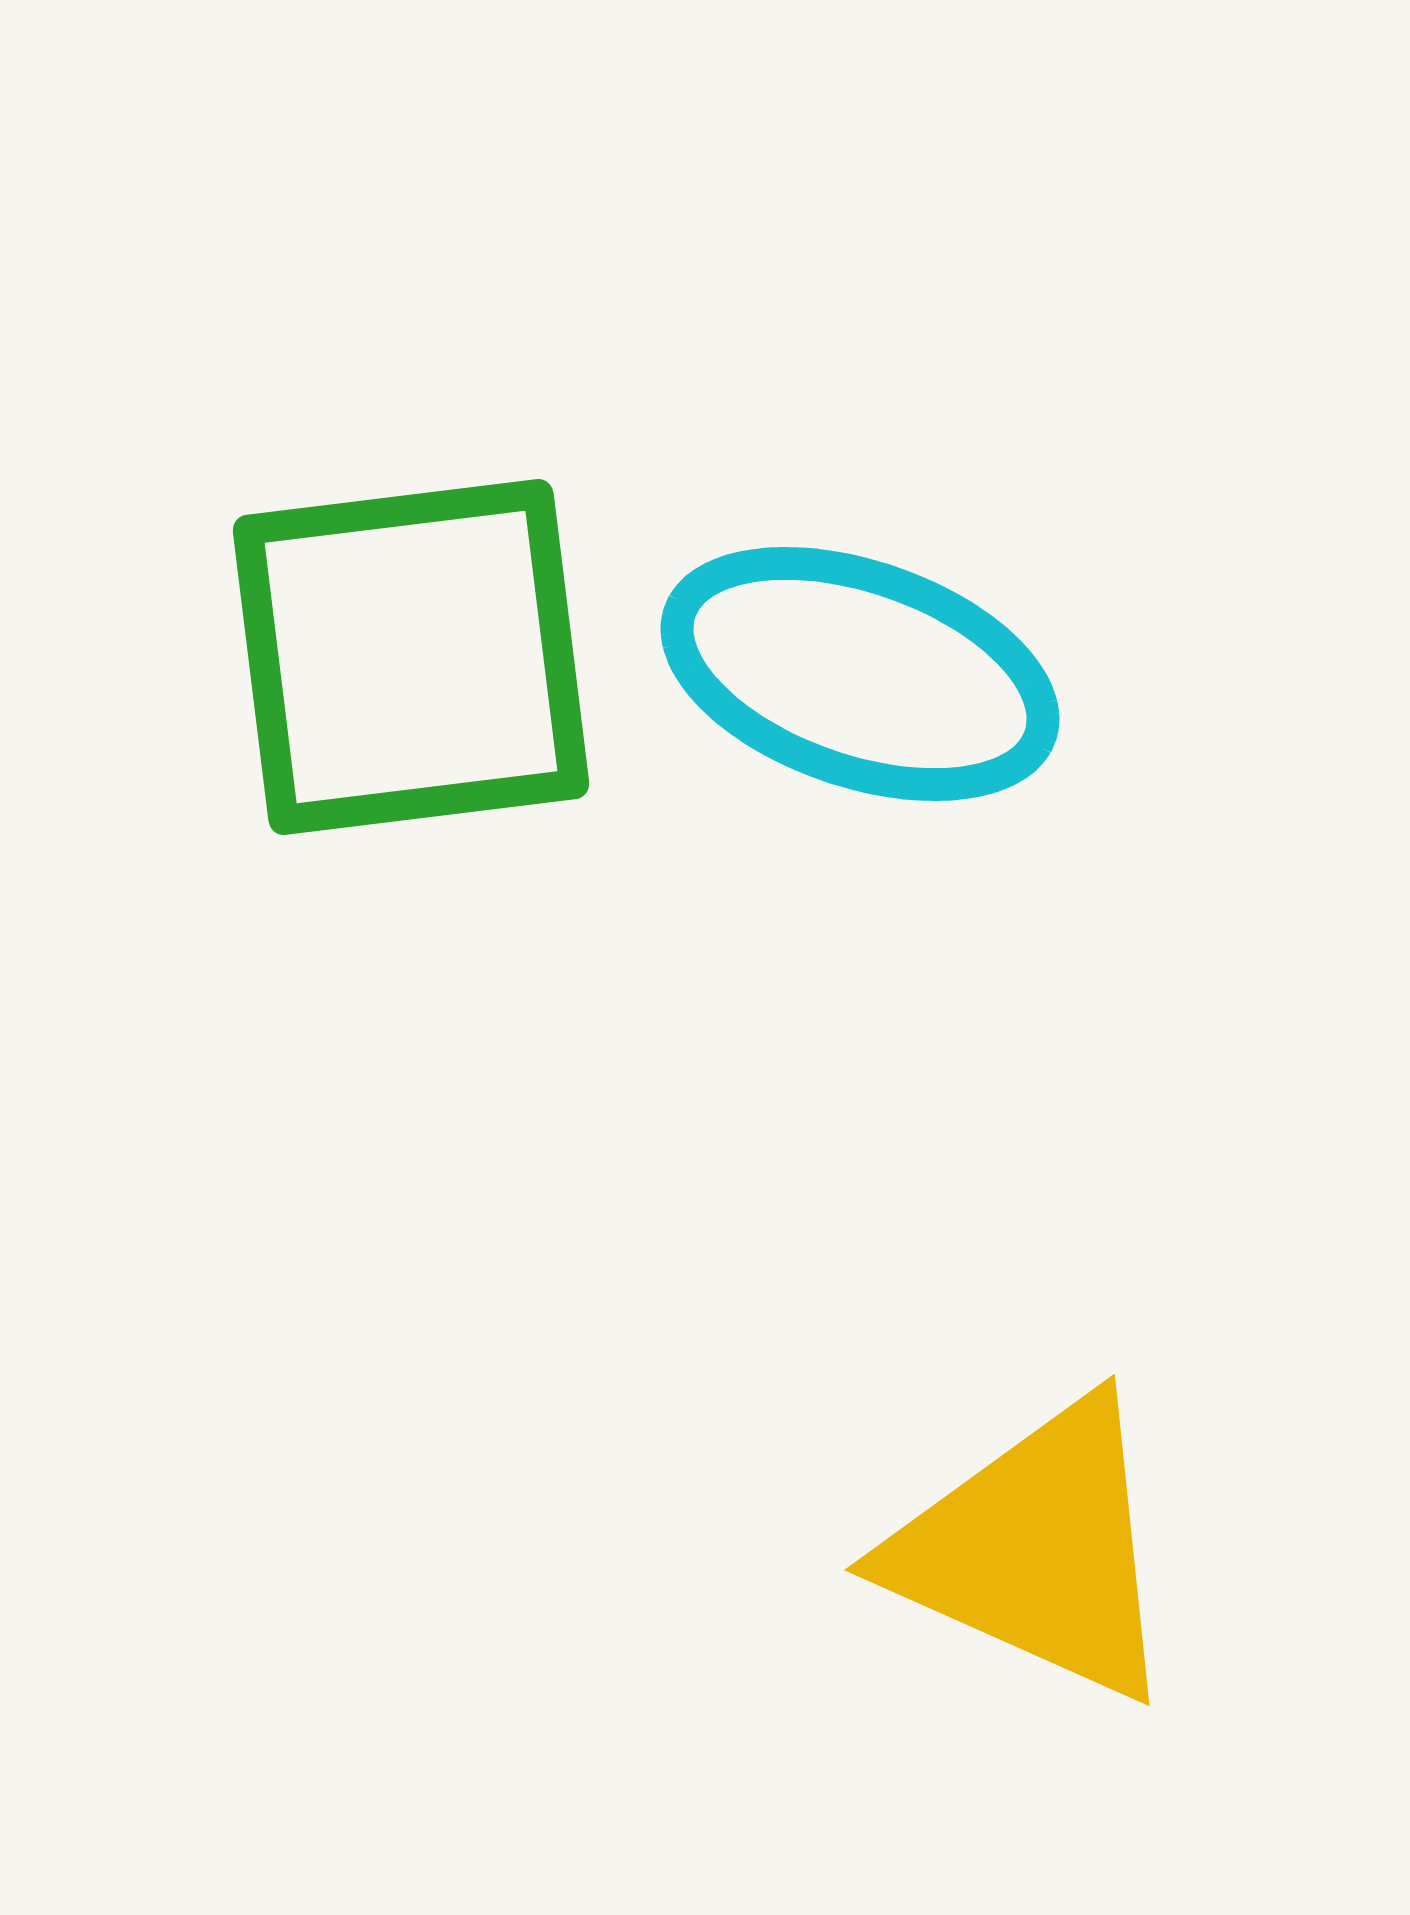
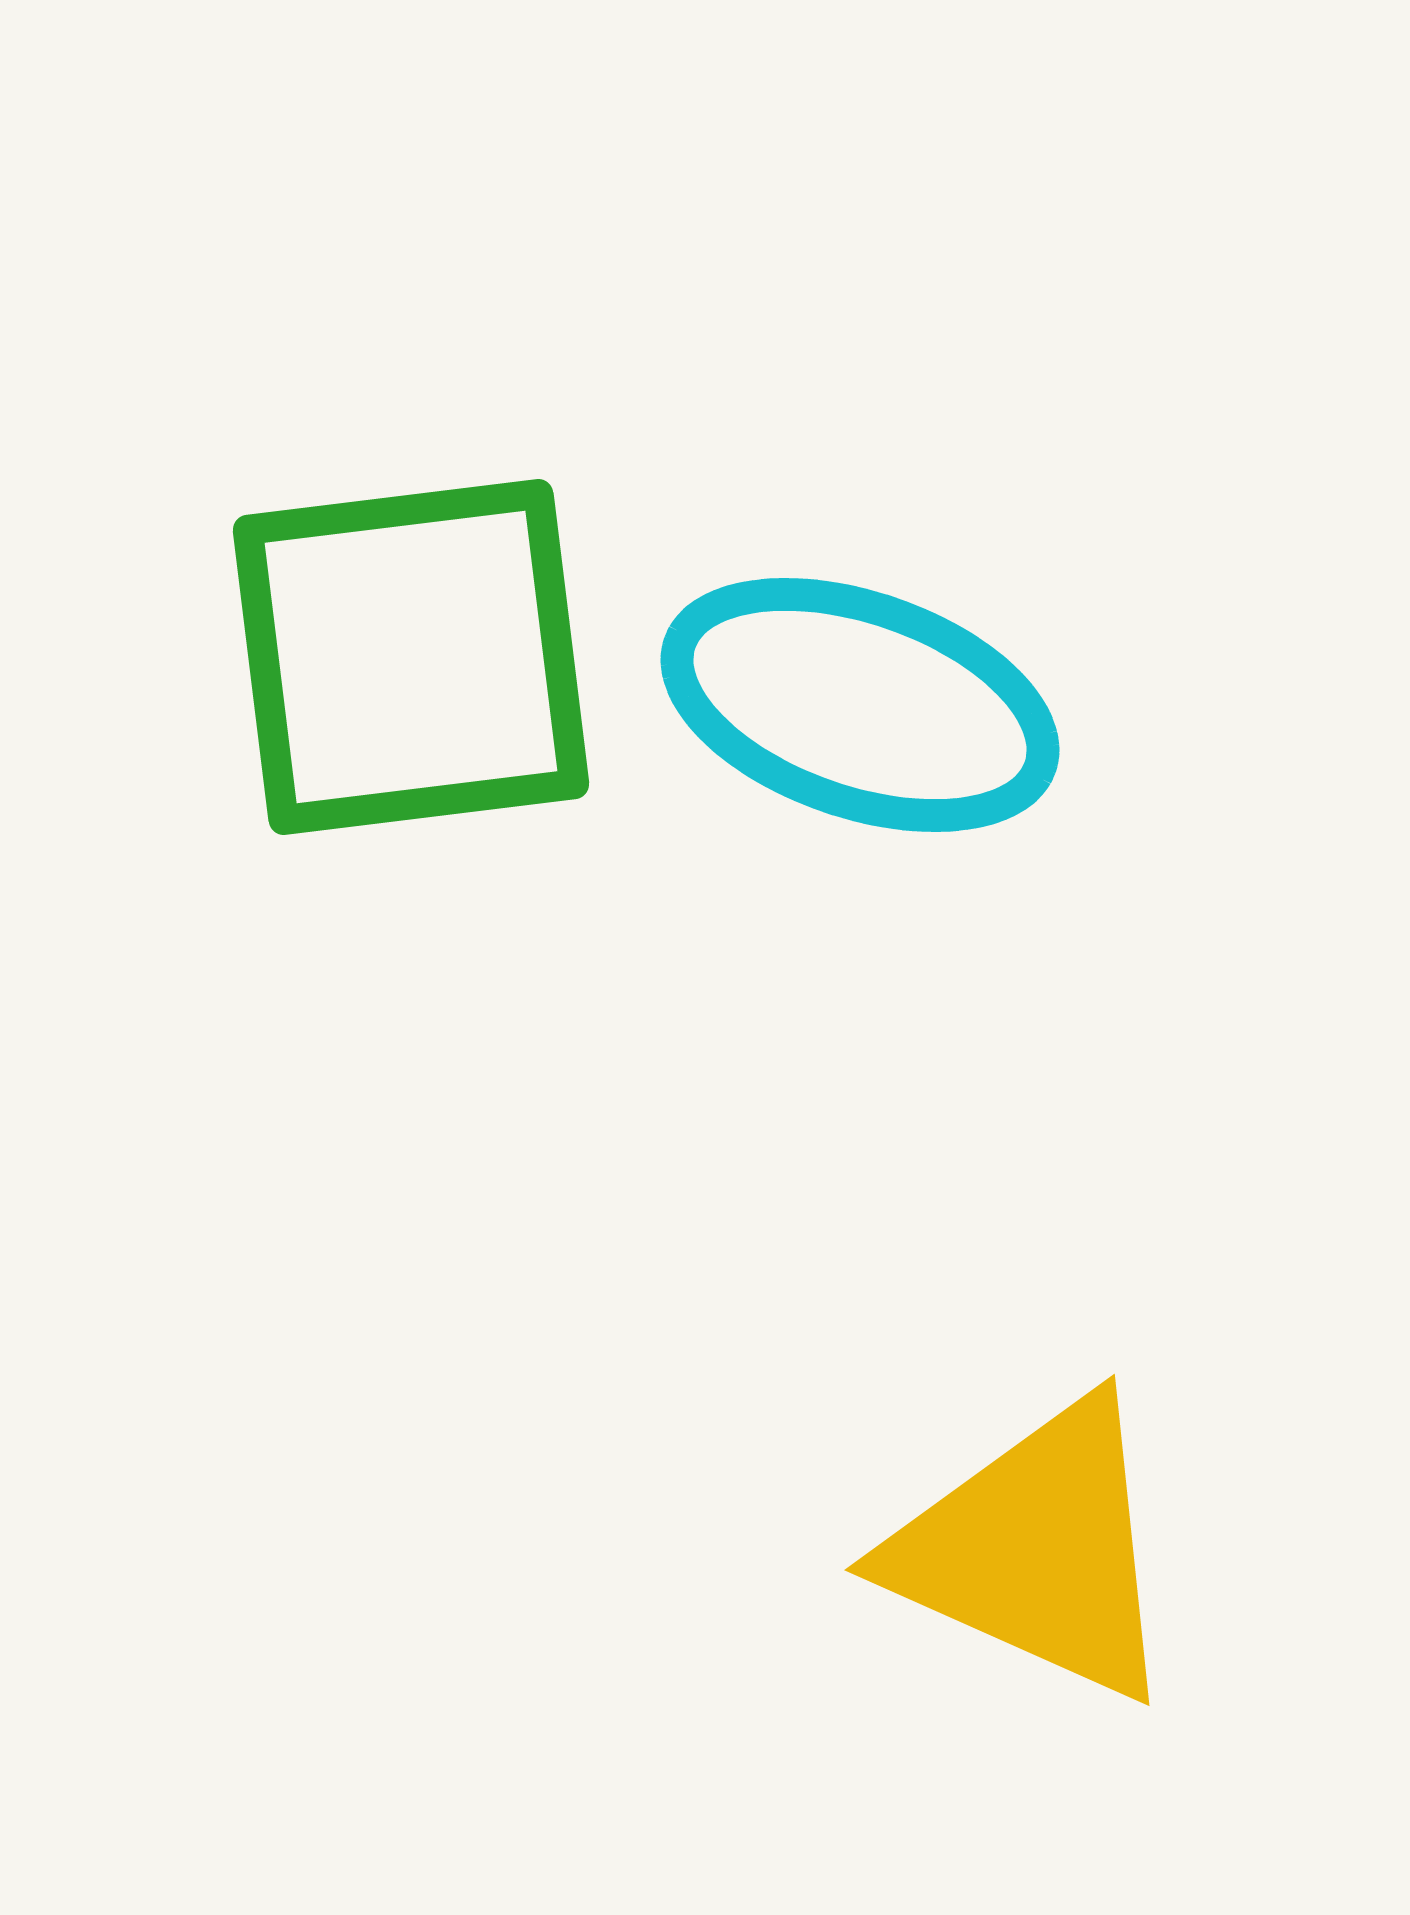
cyan ellipse: moved 31 px down
